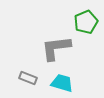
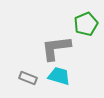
green pentagon: moved 2 px down
cyan trapezoid: moved 3 px left, 7 px up
